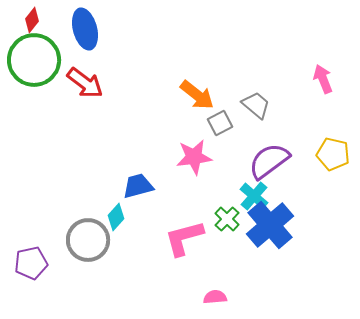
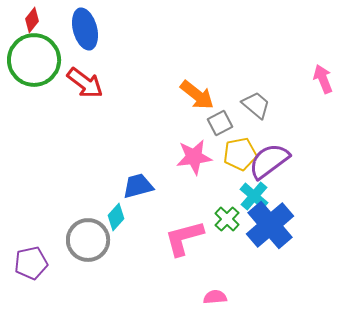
yellow pentagon: moved 93 px left; rotated 24 degrees counterclockwise
